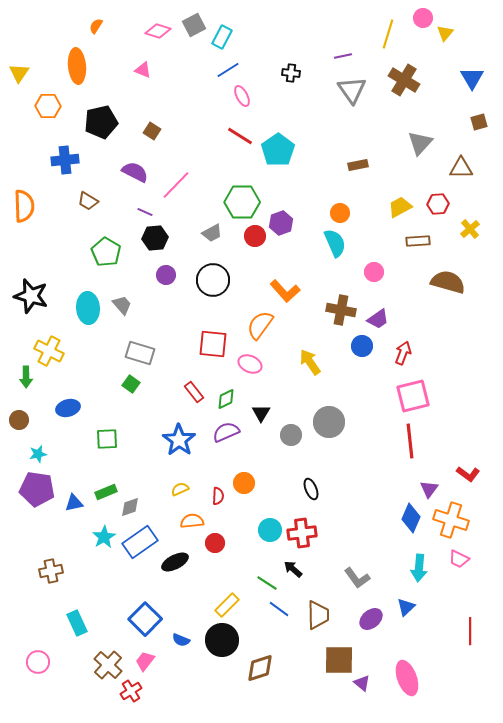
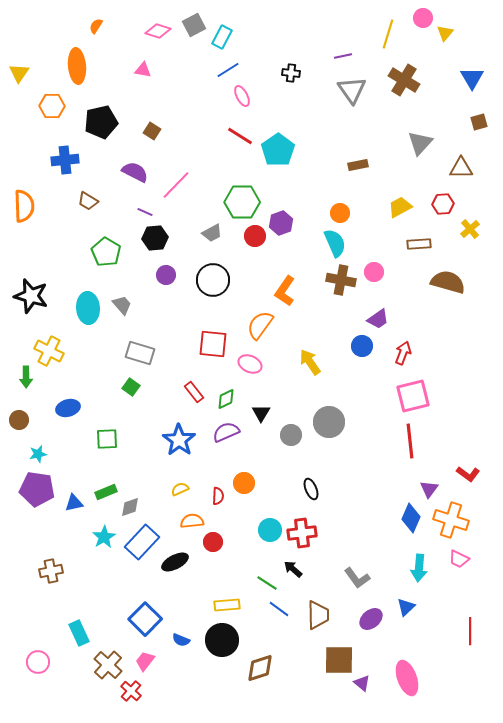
pink triangle at (143, 70): rotated 12 degrees counterclockwise
orange hexagon at (48, 106): moved 4 px right
red hexagon at (438, 204): moved 5 px right
brown rectangle at (418, 241): moved 1 px right, 3 px down
orange L-shape at (285, 291): rotated 76 degrees clockwise
brown cross at (341, 310): moved 30 px up
green square at (131, 384): moved 3 px down
blue rectangle at (140, 542): moved 2 px right; rotated 12 degrees counterclockwise
red circle at (215, 543): moved 2 px left, 1 px up
yellow rectangle at (227, 605): rotated 40 degrees clockwise
cyan rectangle at (77, 623): moved 2 px right, 10 px down
red cross at (131, 691): rotated 15 degrees counterclockwise
